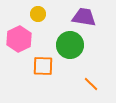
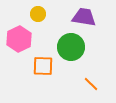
green circle: moved 1 px right, 2 px down
